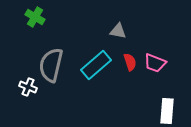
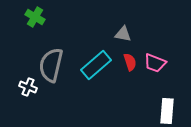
gray triangle: moved 5 px right, 3 px down
